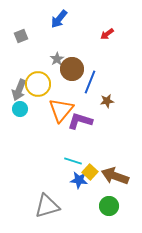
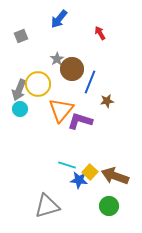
red arrow: moved 7 px left, 1 px up; rotated 96 degrees clockwise
cyan line: moved 6 px left, 4 px down
